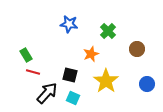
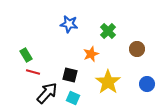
yellow star: moved 2 px right, 1 px down
